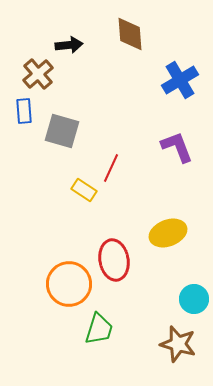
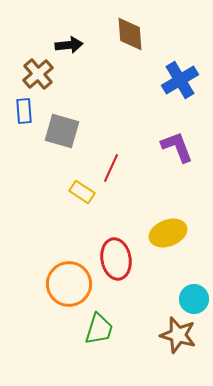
yellow rectangle: moved 2 px left, 2 px down
red ellipse: moved 2 px right, 1 px up
brown star: moved 9 px up
